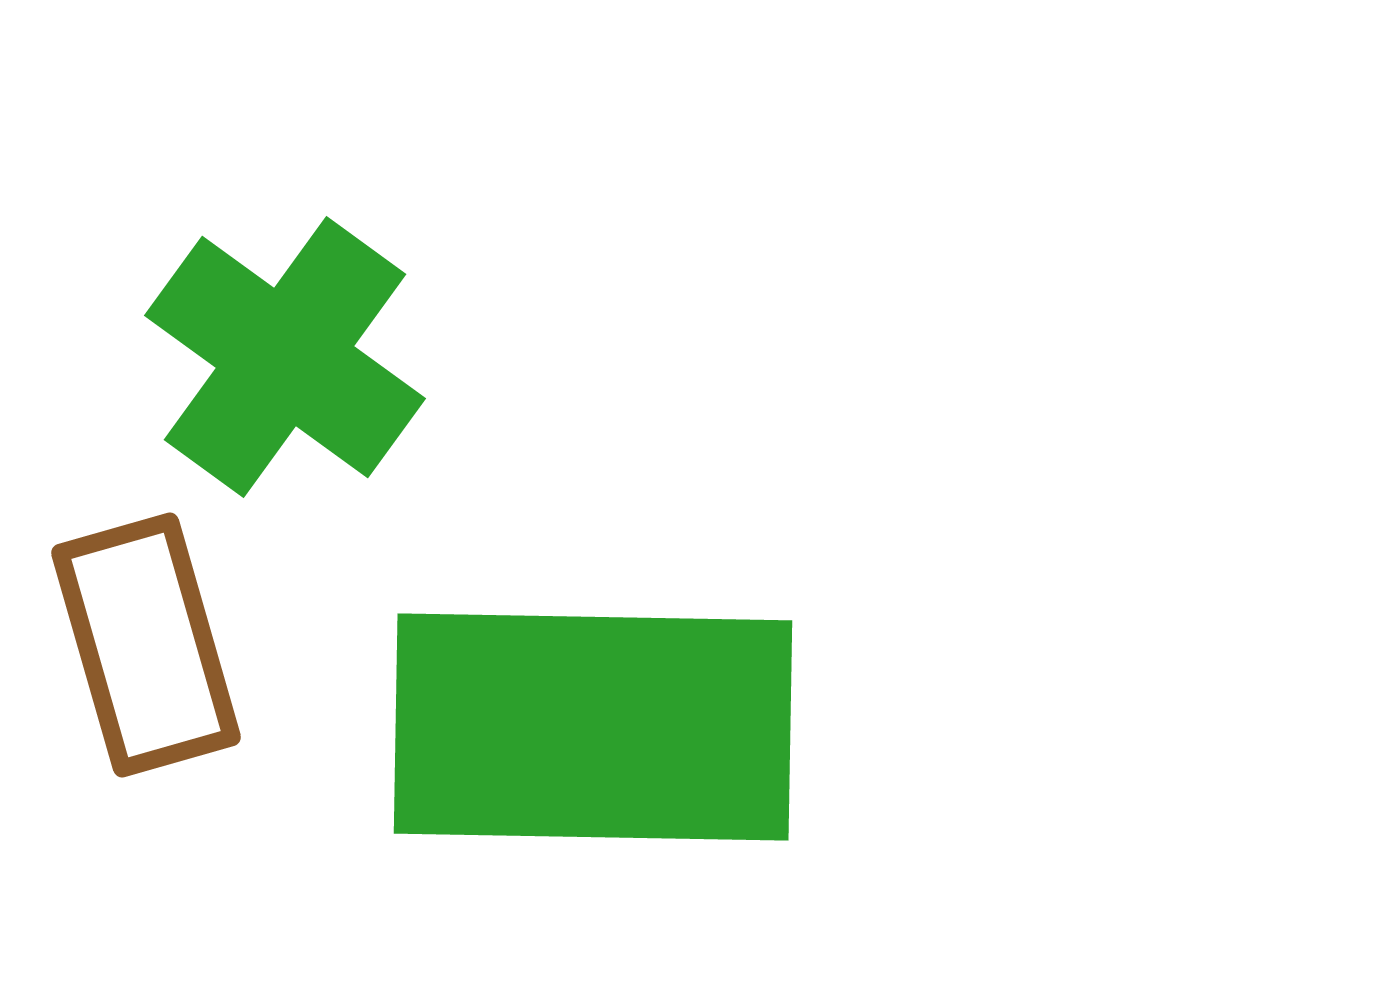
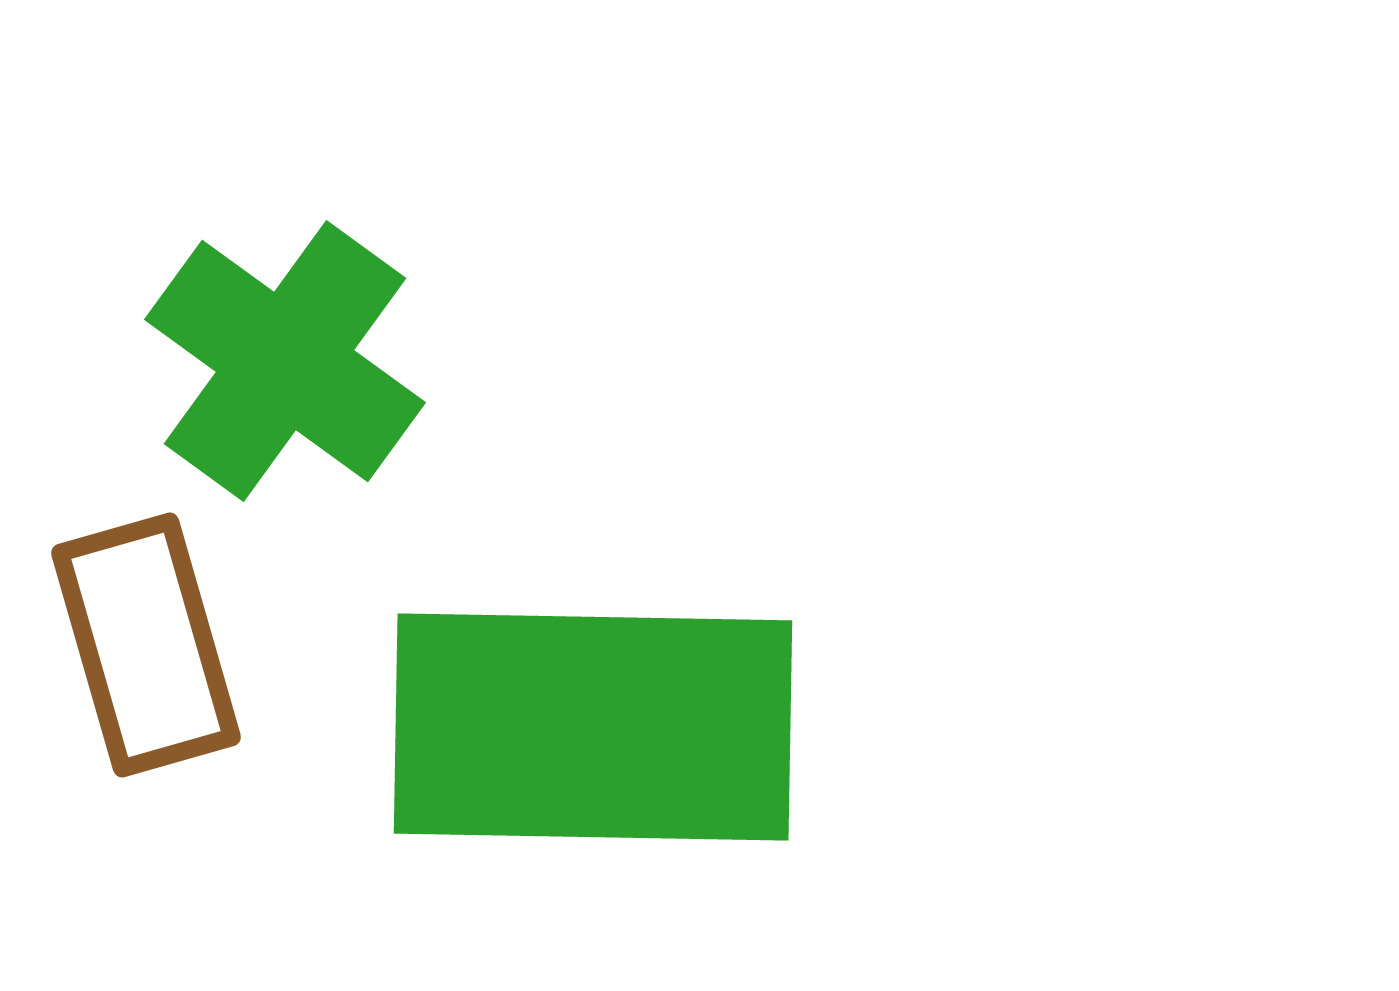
green cross: moved 4 px down
